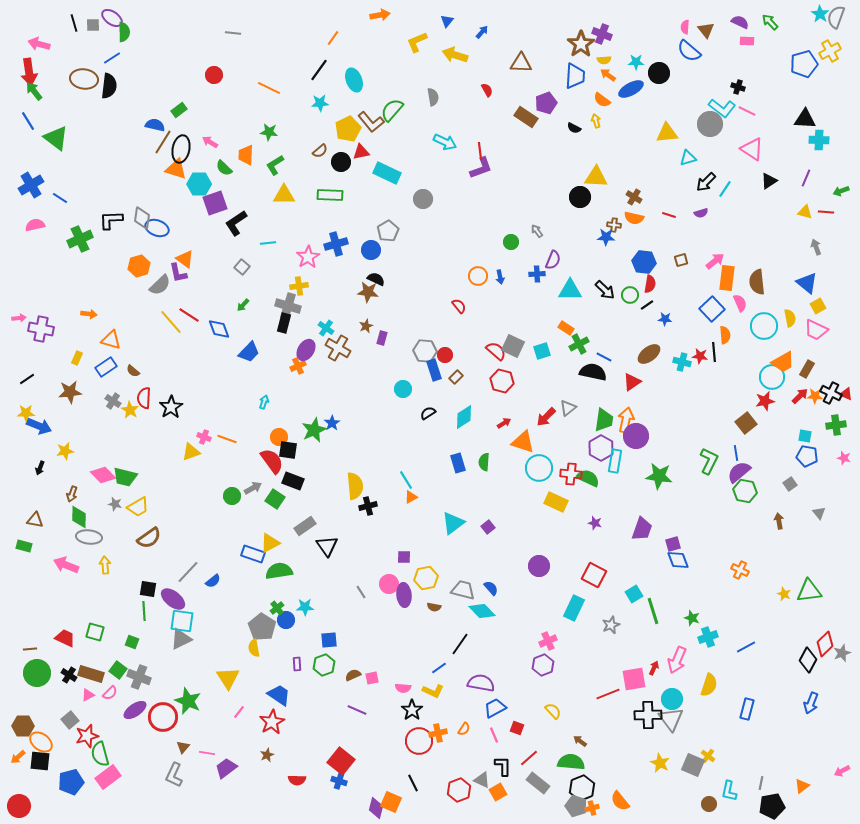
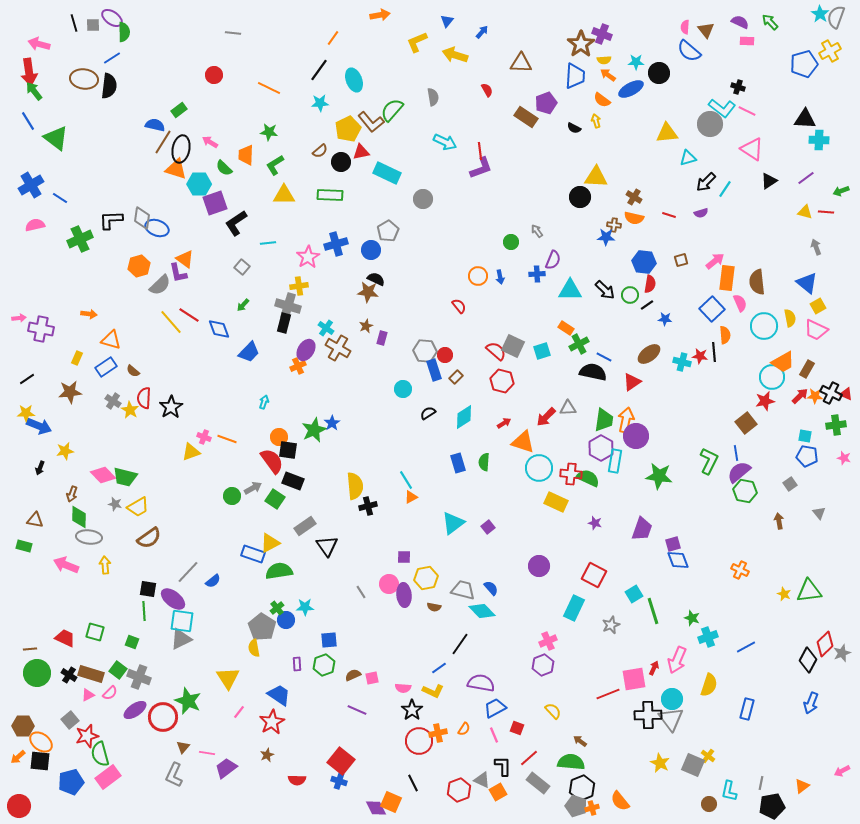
purple line at (806, 178): rotated 30 degrees clockwise
gray triangle at (568, 408): rotated 36 degrees clockwise
purple diamond at (376, 808): rotated 40 degrees counterclockwise
